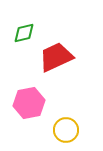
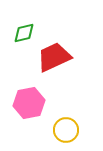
red trapezoid: moved 2 px left
